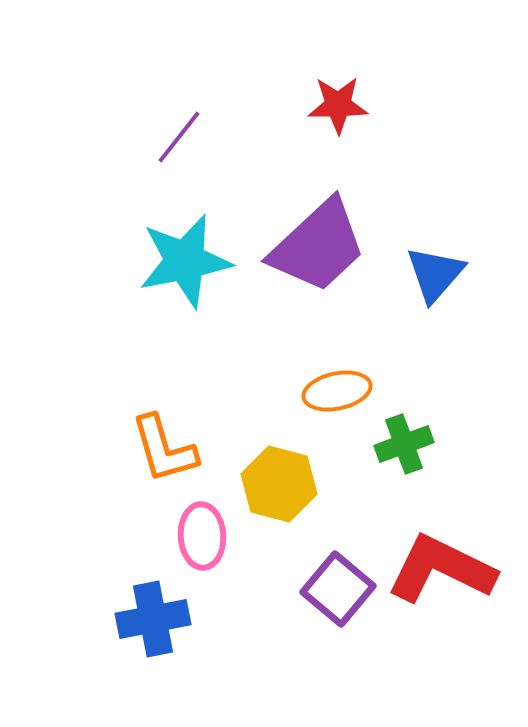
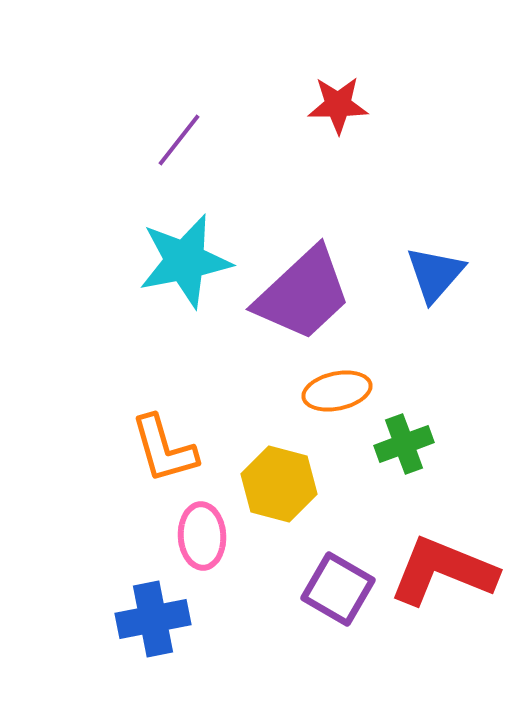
purple line: moved 3 px down
purple trapezoid: moved 15 px left, 48 px down
red L-shape: moved 2 px right, 2 px down; rotated 4 degrees counterclockwise
purple square: rotated 10 degrees counterclockwise
